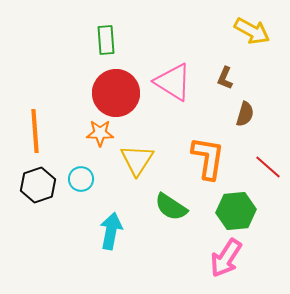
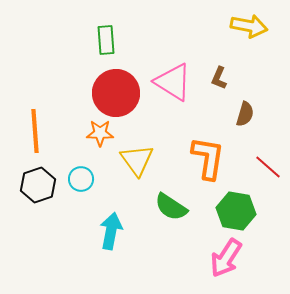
yellow arrow: moved 3 px left, 5 px up; rotated 18 degrees counterclockwise
brown L-shape: moved 6 px left
yellow triangle: rotated 9 degrees counterclockwise
green hexagon: rotated 15 degrees clockwise
